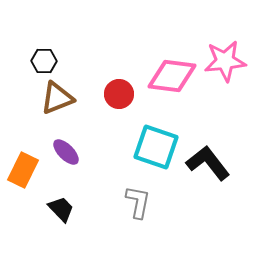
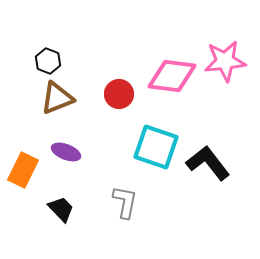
black hexagon: moved 4 px right; rotated 20 degrees clockwise
purple ellipse: rotated 24 degrees counterclockwise
gray L-shape: moved 13 px left
